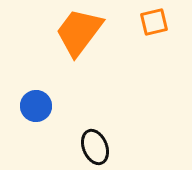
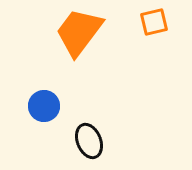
blue circle: moved 8 px right
black ellipse: moved 6 px left, 6 px up
